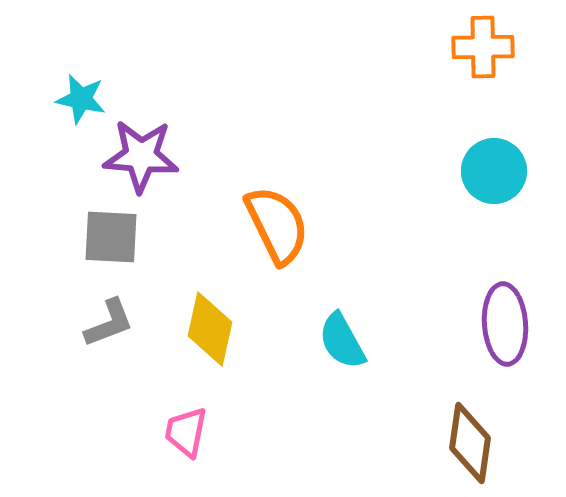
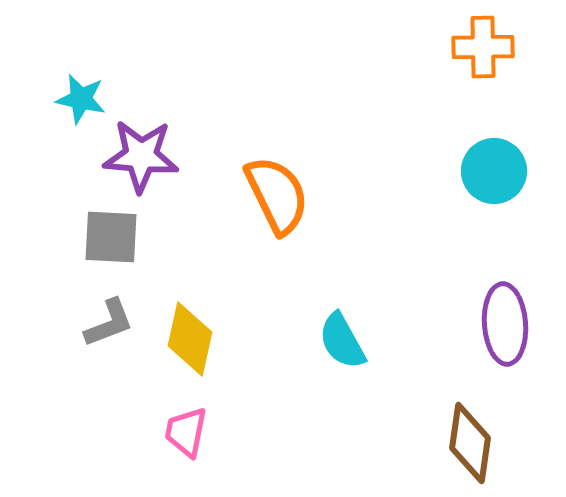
orange semicircle: moved 30 px up
yellow diamond: moved 20 px left, 10 px down
